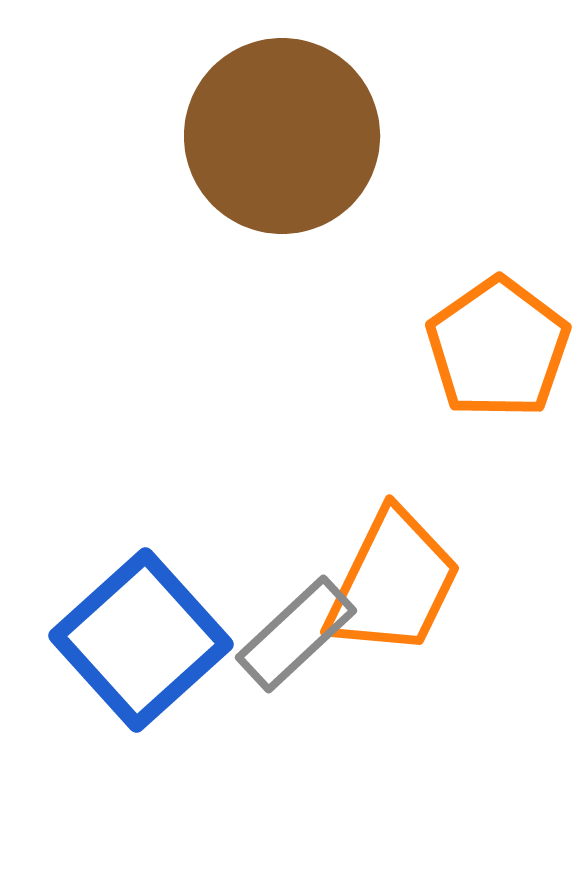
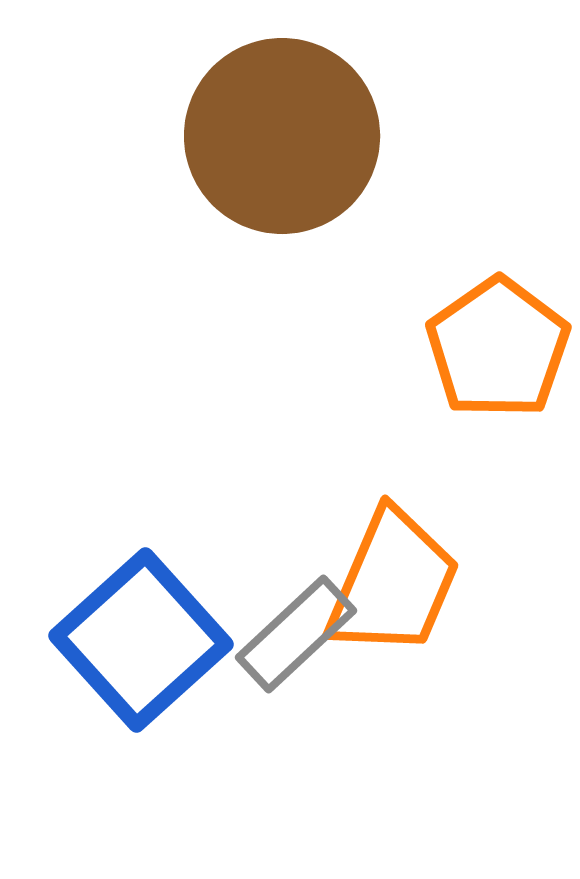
orange trapezoid: rotated 3 degrees counterclockwise
